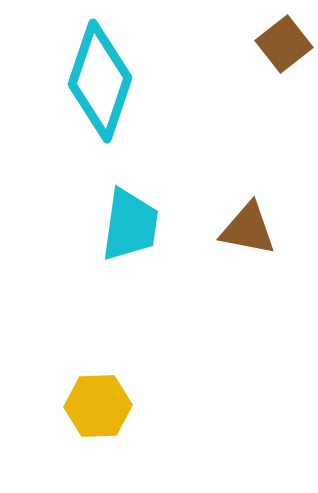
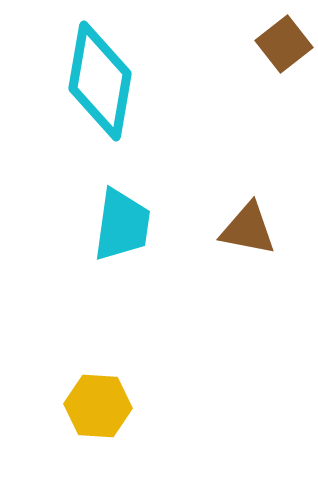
cyan diamond: rotated 9 degrees counterclockwise
cyan trapezoid: moved 8 px left
yellow hexagon: rotated 6 degrees clockwise
